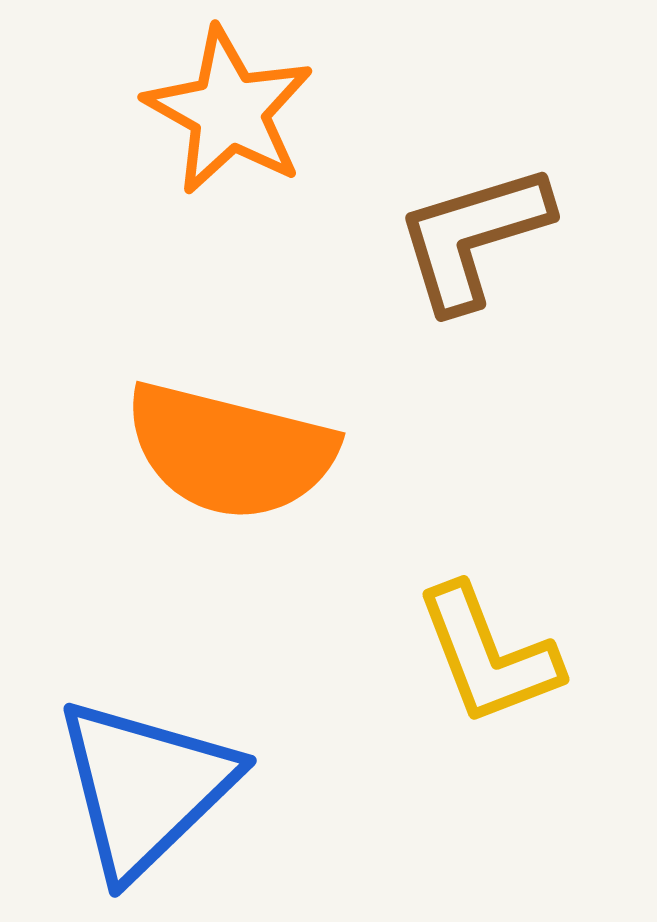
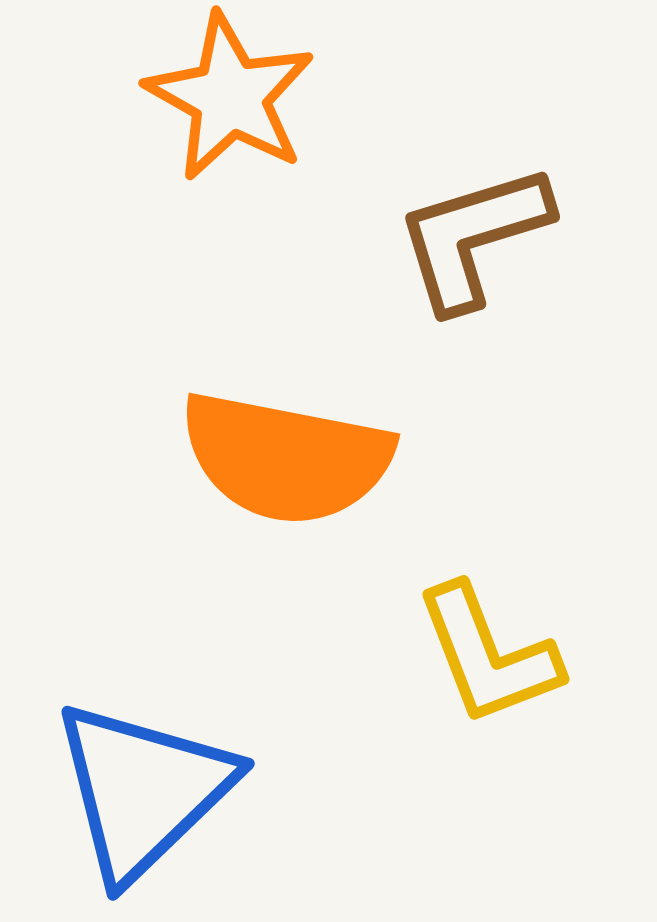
orange star: moved 1 px right, 14 px up
orange semicircle: moved 56 px right, 7 px down; rotated 3 degrees counterclockwise
blue triangle: moved 2 px left, 3 px down
